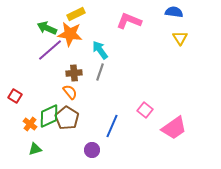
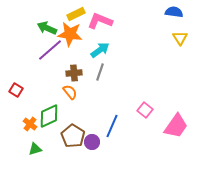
pink L-shape: moved 29 px left
cyan arrow: rotated 90 degrees clockwise
red square: moved 1 px right, 6 px up
brown pentagon: moved 6 px right, 18 px down
pink trapezoid: moved 2 px right, 2 px up; rotated 20 degrees counterclockwise
purple circle: moved 8 px up
